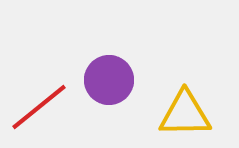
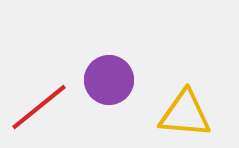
yellow triangle: rotated 6 degrees clockwise
